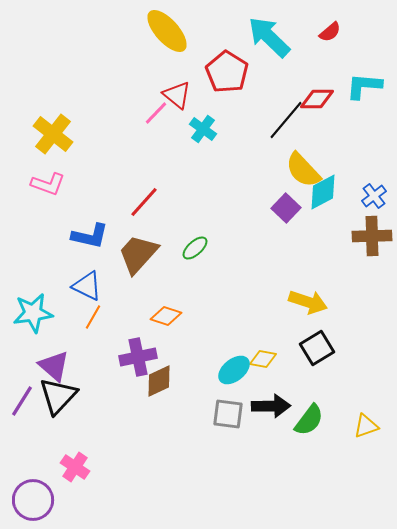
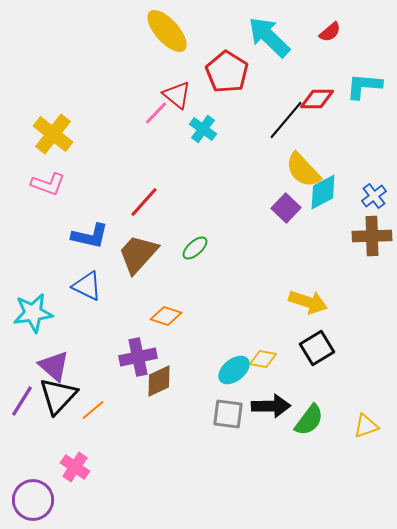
orange line: moved 93 px down; rotated 20 degrees clockwise
